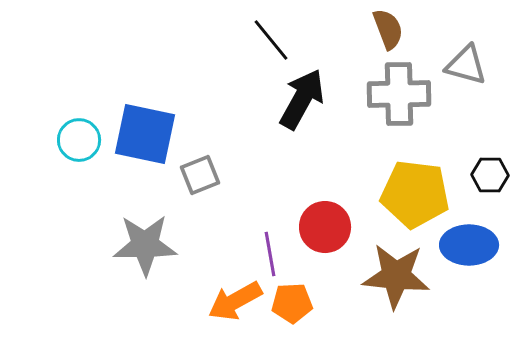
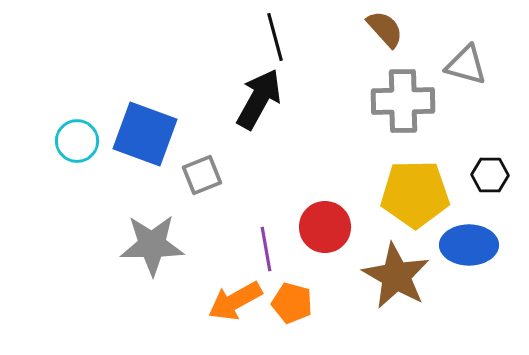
brown semicircle: moved 3 px left; rotated 21 degrees counterclockwise
black line: moved 4 px right, 3 px up; rotated 24 degrees clockwise
gray cross: moved 4 px right, 7 px down
black arrow: moved 43 px left
blue square: rotated 8 degrees clockwise
cyan circle: moved 2 px left, 1 px down
gray square: moved 2 px right
yellow pentagon: rotated 8 degrees counterclockwise
gray star: moved 7 px right
purple line: moved 4 px left, 5 px up
brown star: rotated 24 degrees clockwise
orange pentagon: rotated 18 degrees clockwise
